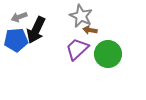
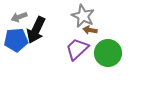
gray star: moved 2 px right
green circle: moved 1 px up
